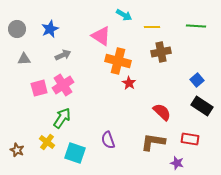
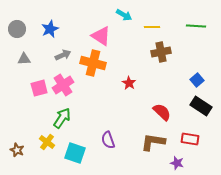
orange cross: moved 25 px left, 2 px down
black rectangle: moved 1 px left
